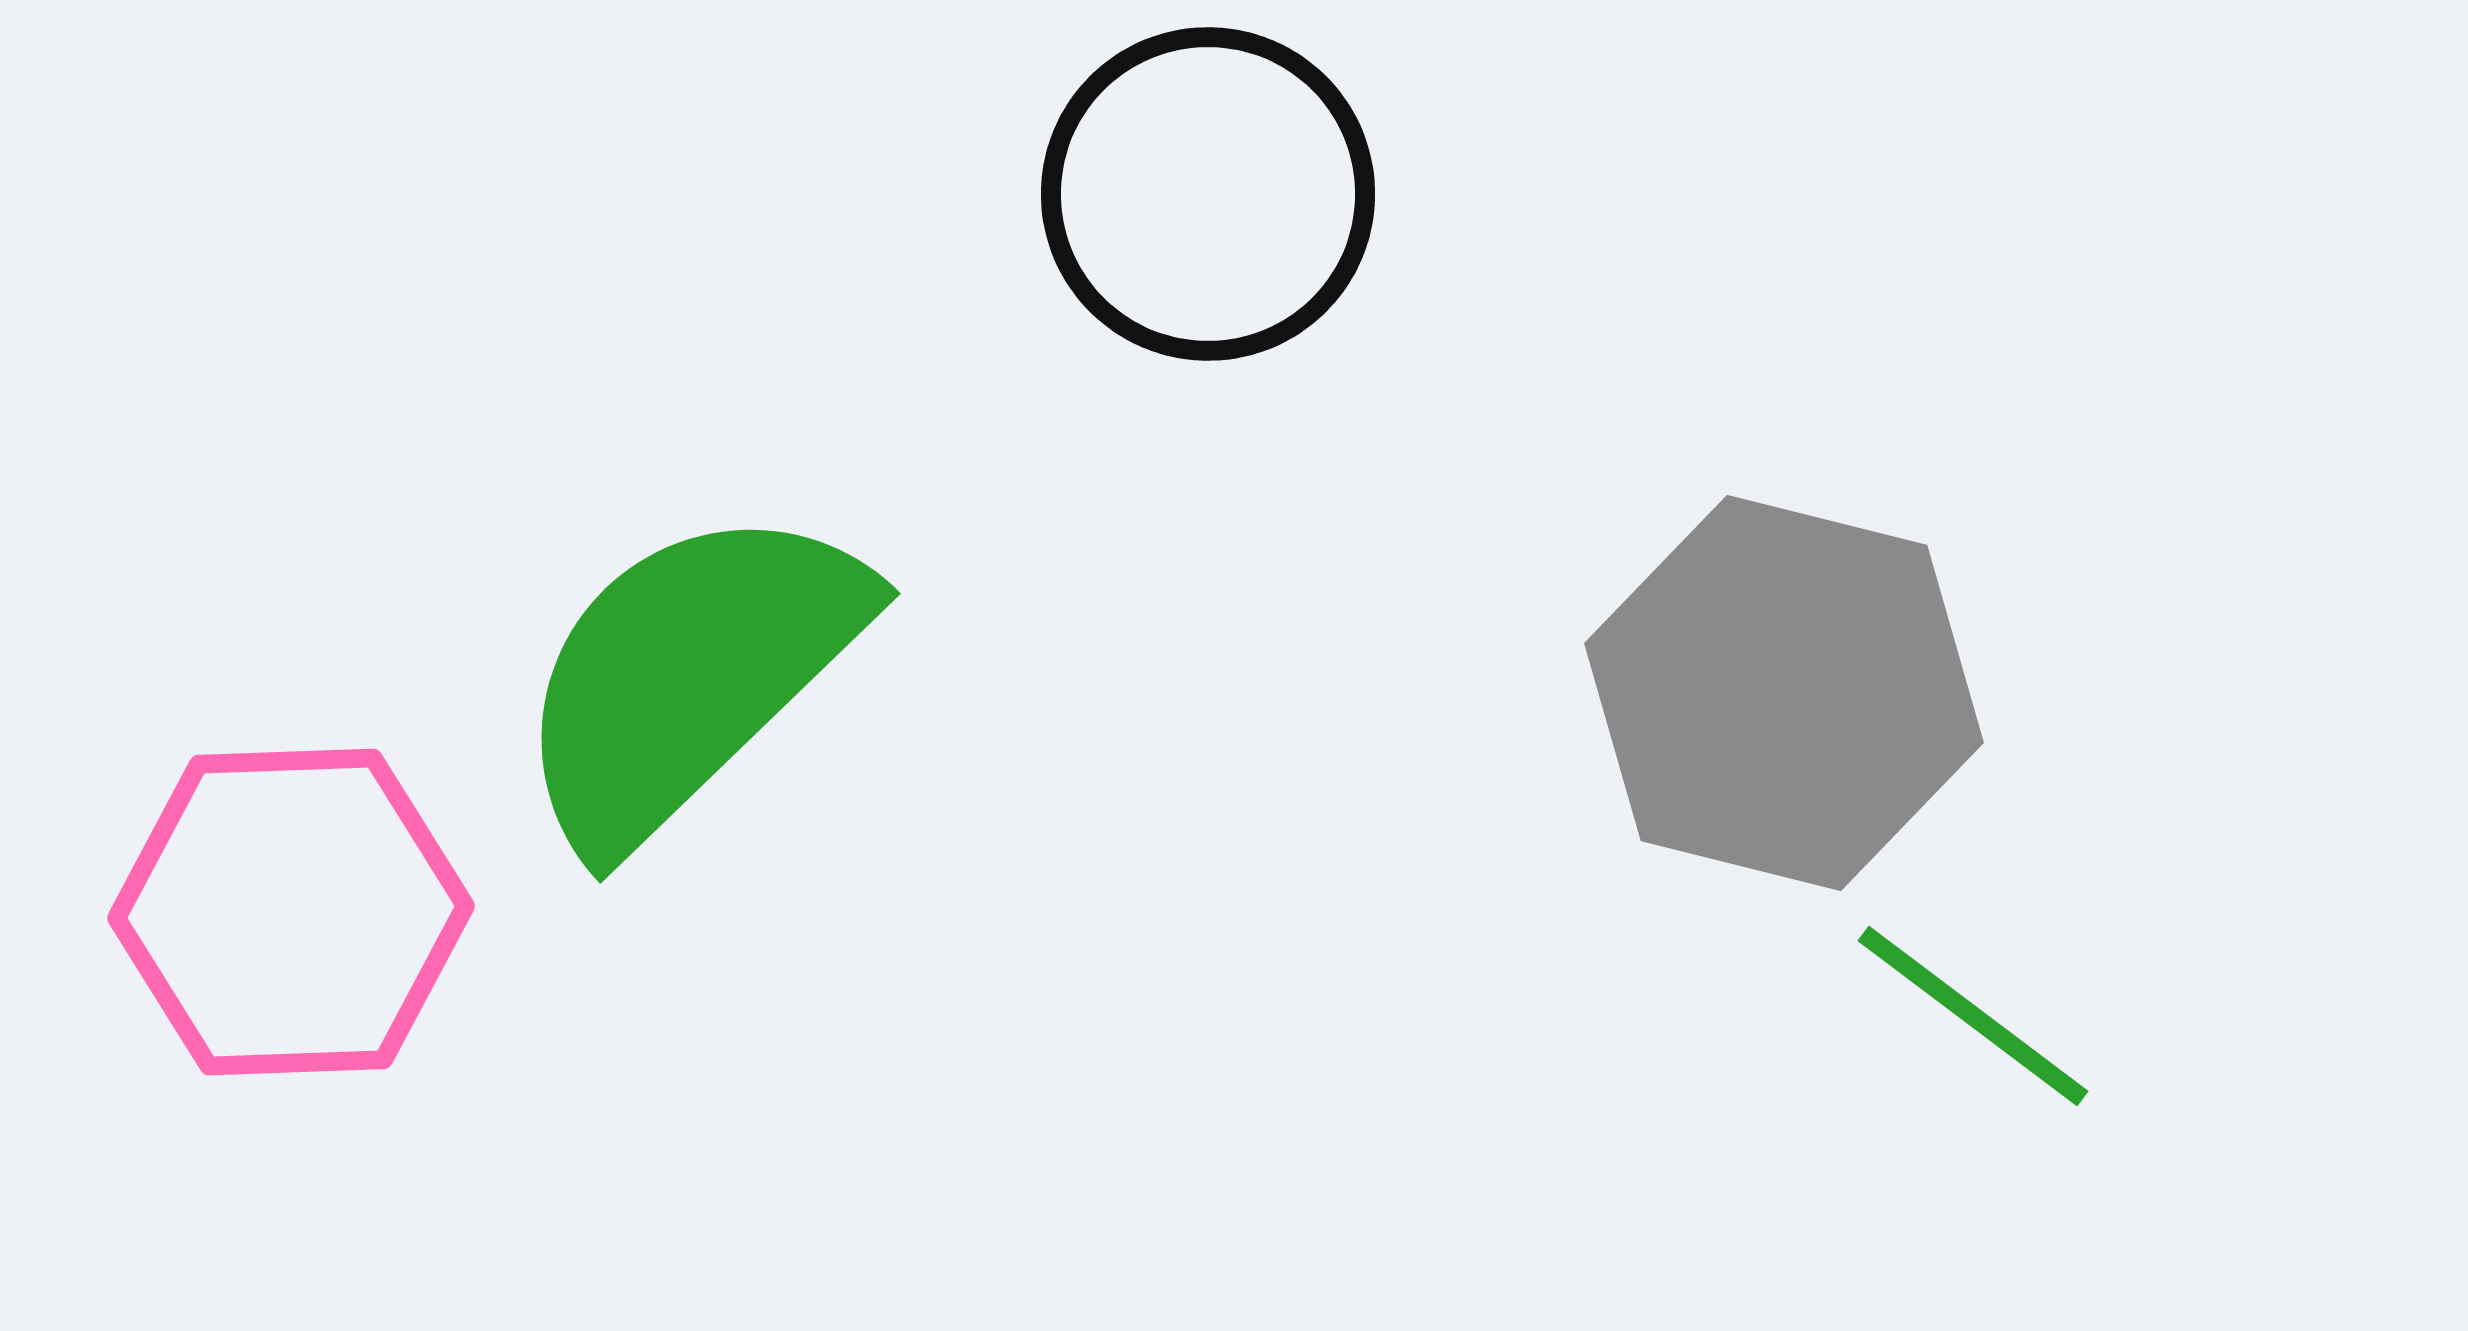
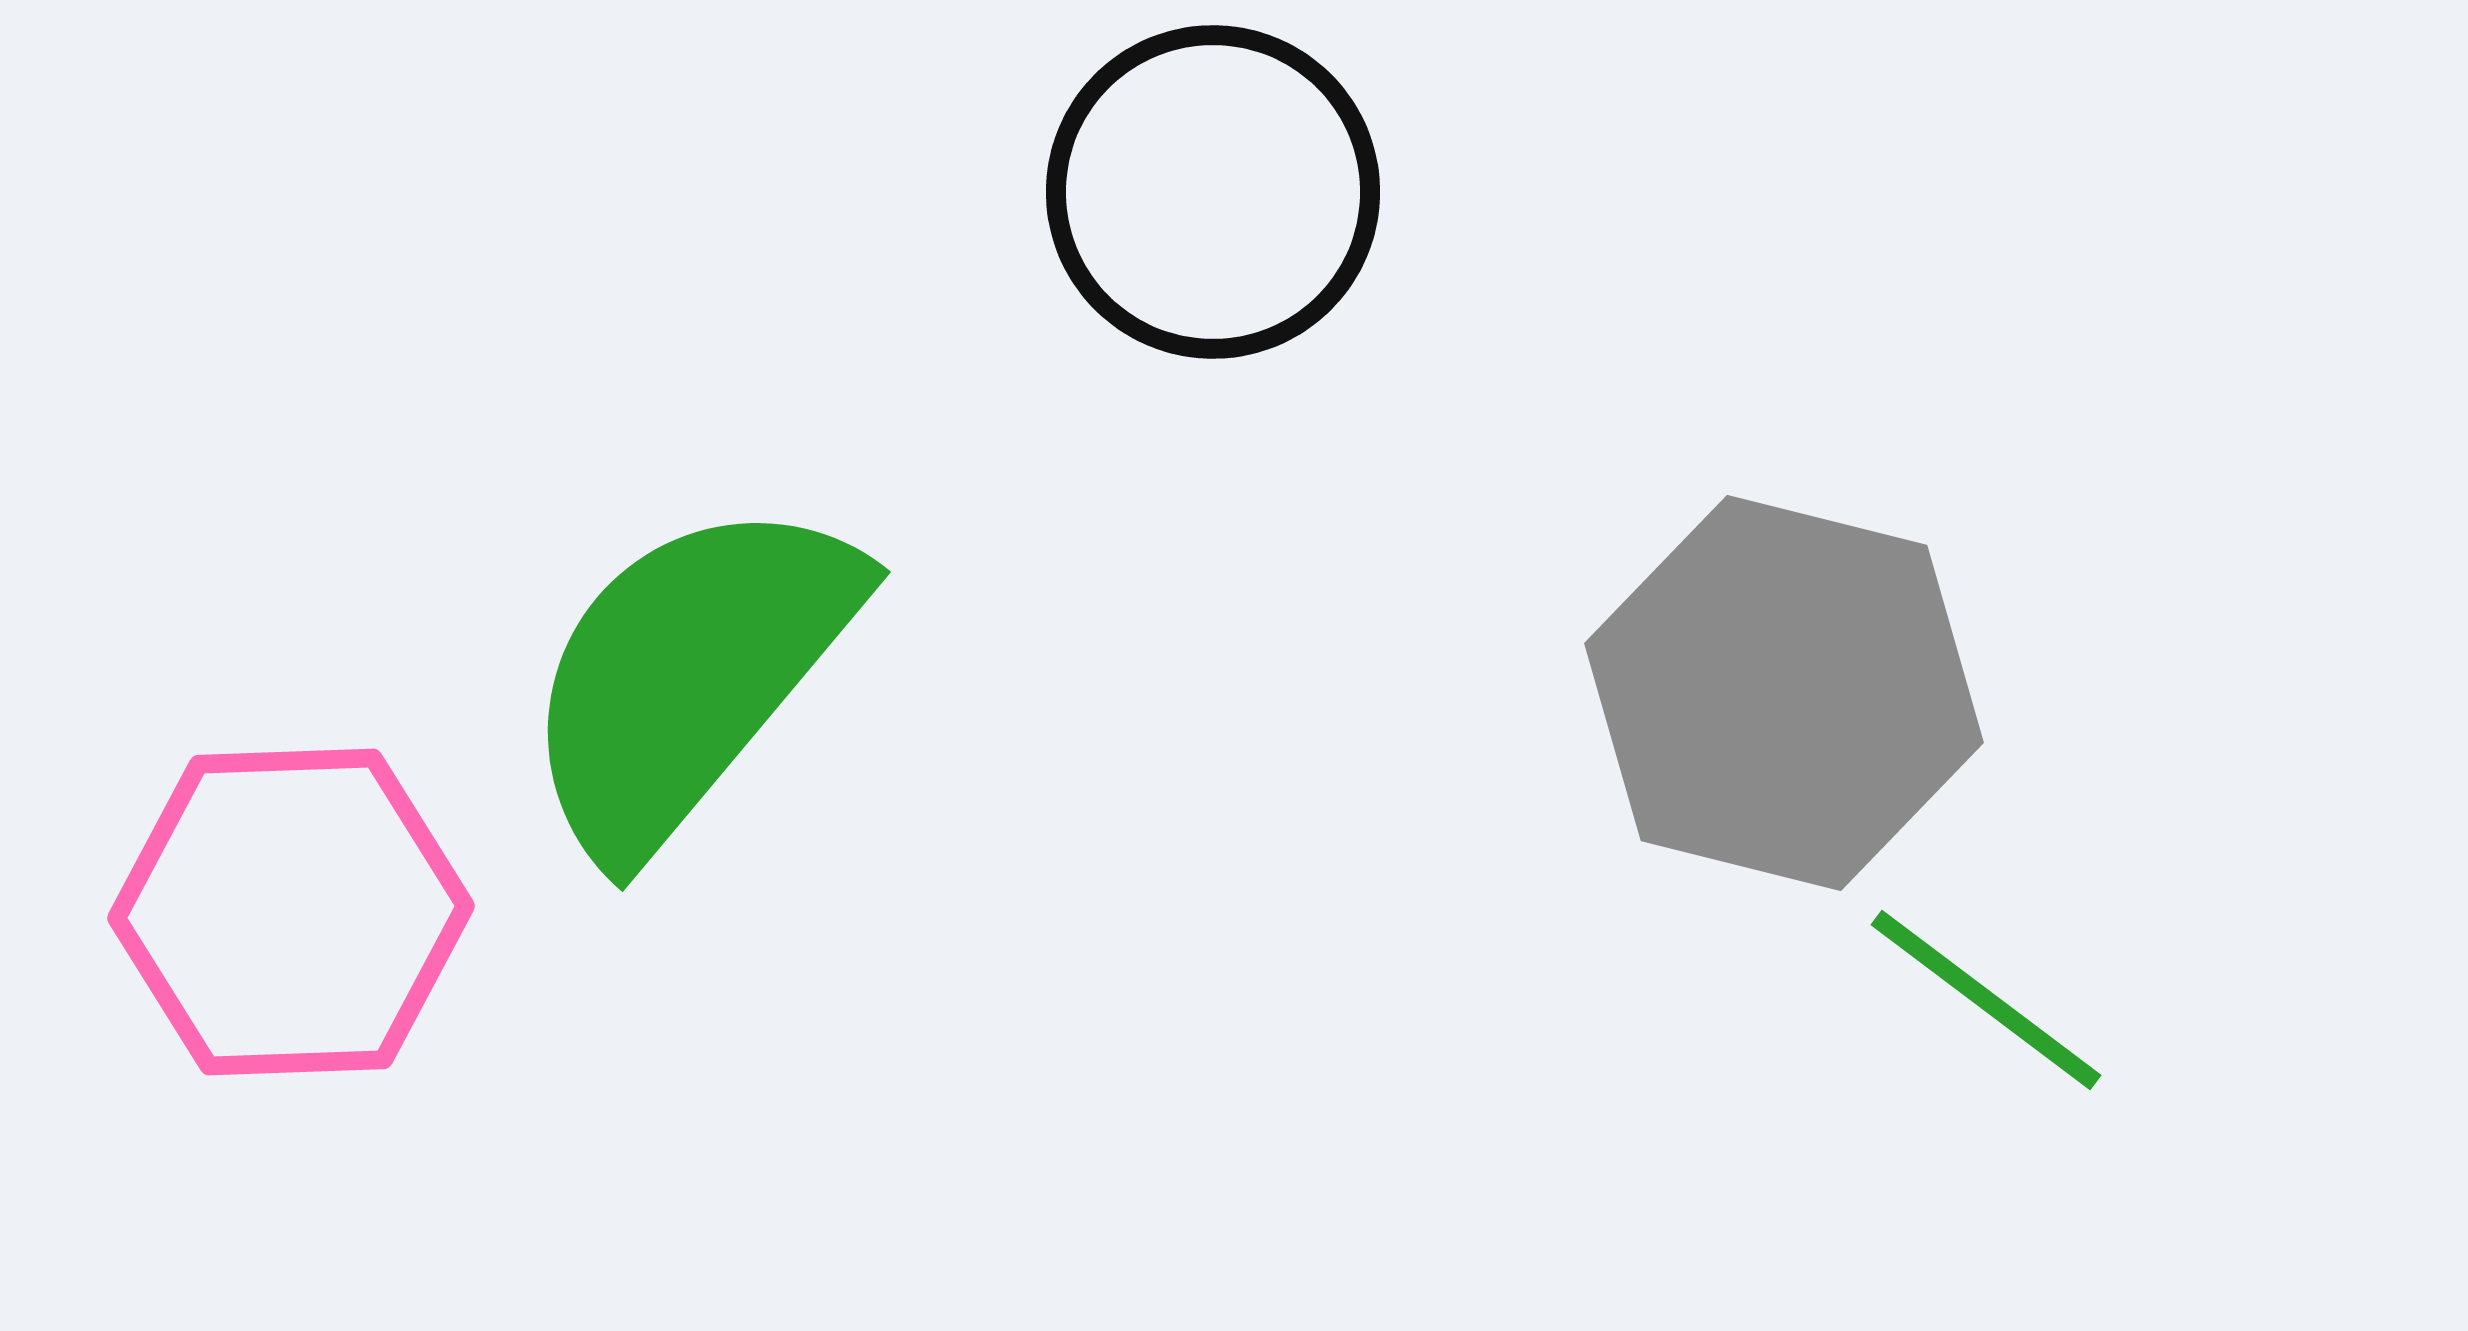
black circle: moved 5 px right, 2 px up
green semicircle: rotated 6 degrees counterclockwise
green line: moved 13 px right, 16 px up
